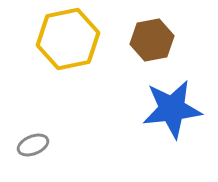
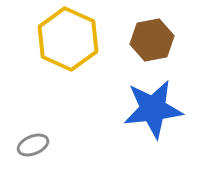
yellow hexagon: rotated 24 degrees counterclockwise
blue star: moved 19 px left
